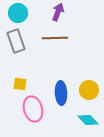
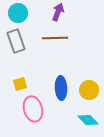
yellow square: rotated 24 degrees counterclockwise
blue ellipse: moved 5 px up
